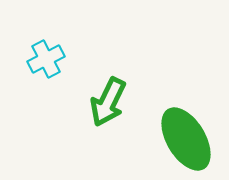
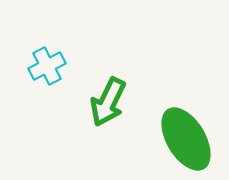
cyan cross: moved 1 px right, 7 px down
